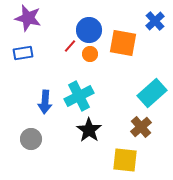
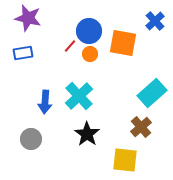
blue circle: moved 1 px down
cyan cross: rotated 16 degrees counterclockwise
black star: moved 2 px left, 4 px down
